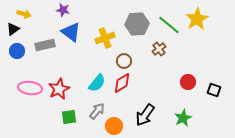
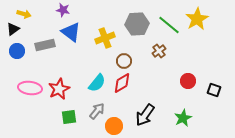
brown cross: moved 2 px down
red circle: moved 1 px up
